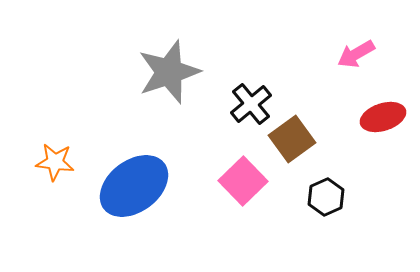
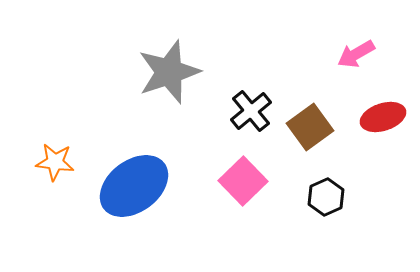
black cross: moved 7 px down
brown square: moved 18 px right, 12 px up
